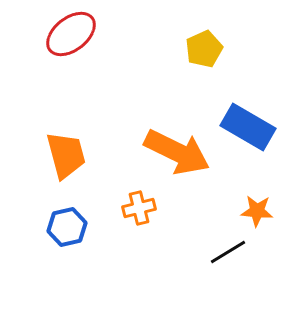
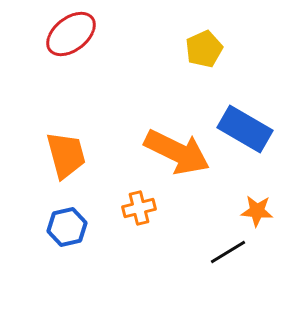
blue rectangle: moved 3 px left, 2 px down
